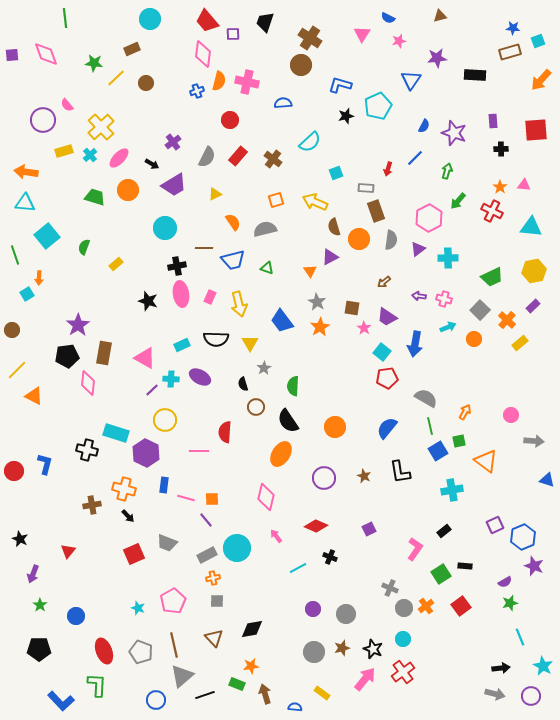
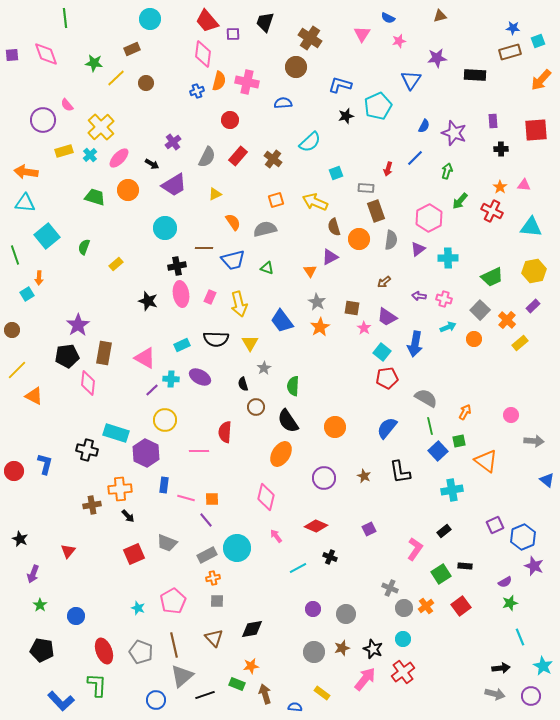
brown circle at (301, 65): moved 5 px left, 2 px down
green arrow at (458, 201): moved 2 px right
blue square at (438, 451): rotated 12 degrees counterclockwise
blue triangle at (547, 480): rotated 21 degrees clockwise
orange cross at (124, 489): moved 4 px left; rotated 20 degrees counterclockwise
black pentagon at (39, 649): moved 3 px right, 1 px down; rotated 10 degrees clockwise
